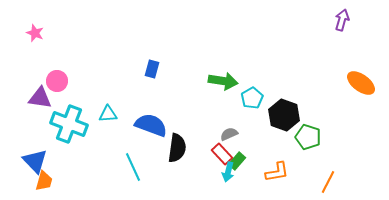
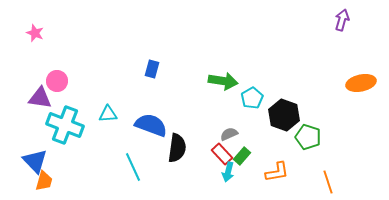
orange ellipse: rotated 48 degrees counterclockwise
cyan cross: moved 4 px left, 1 px down
green rectangle: moved 5 px right, 5 px up
orange line: rotated 45 degrees counterclockwise
